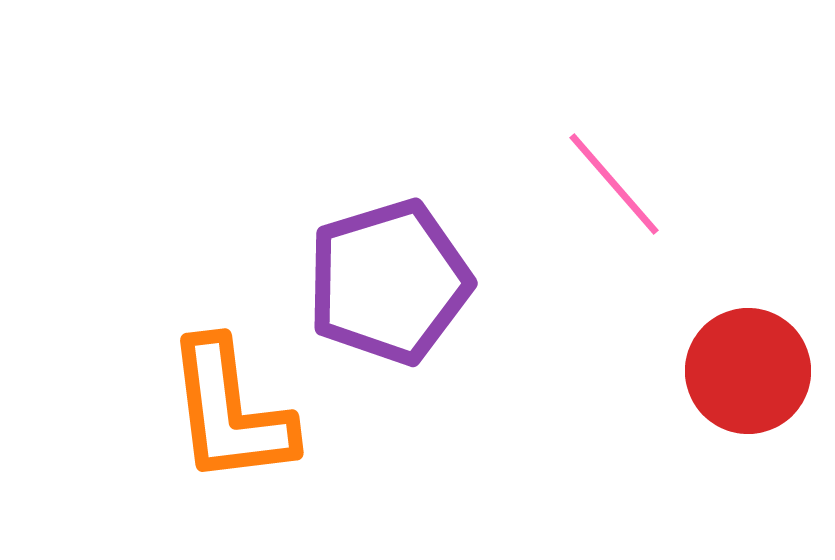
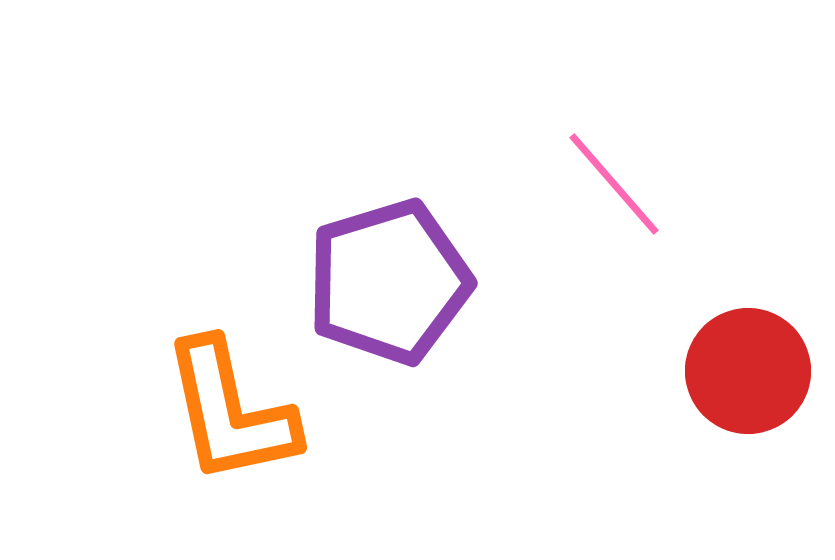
orange L-shape: rotated 5 degrees counterclockwise
